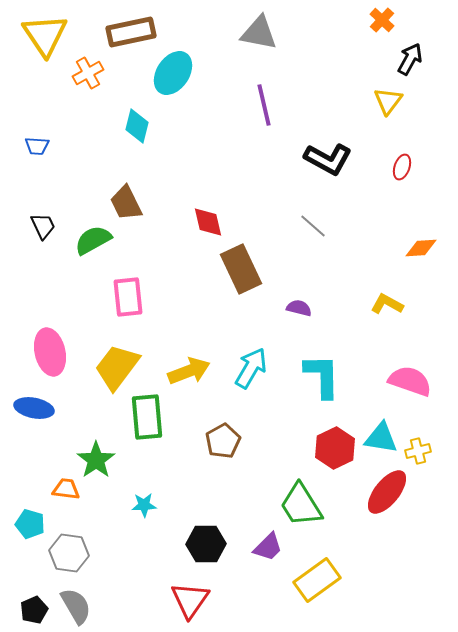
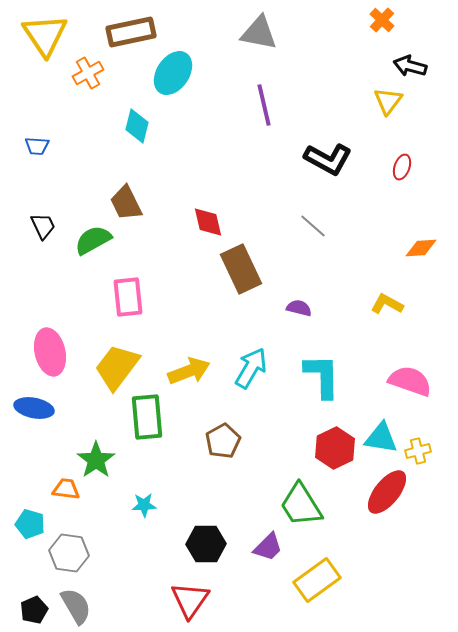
black arrow at (410, 59): moved 7 px down; rotated 104 degrees counterclockwise
